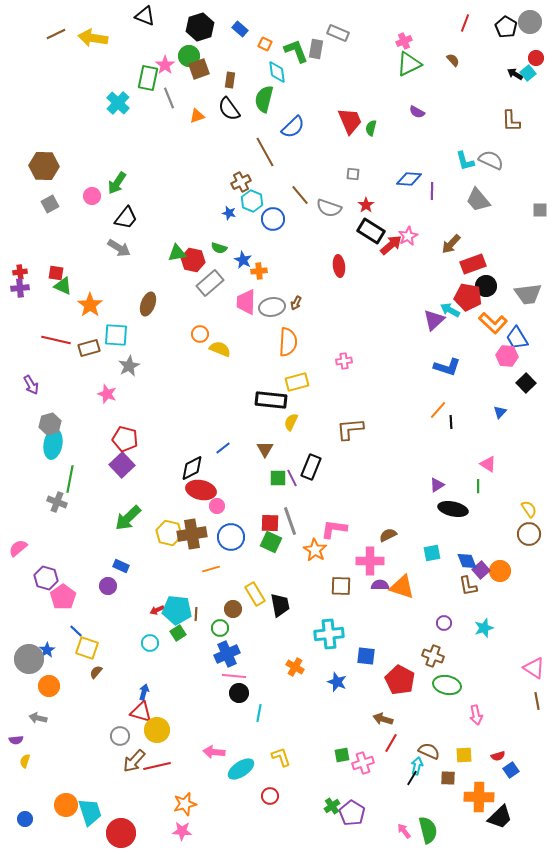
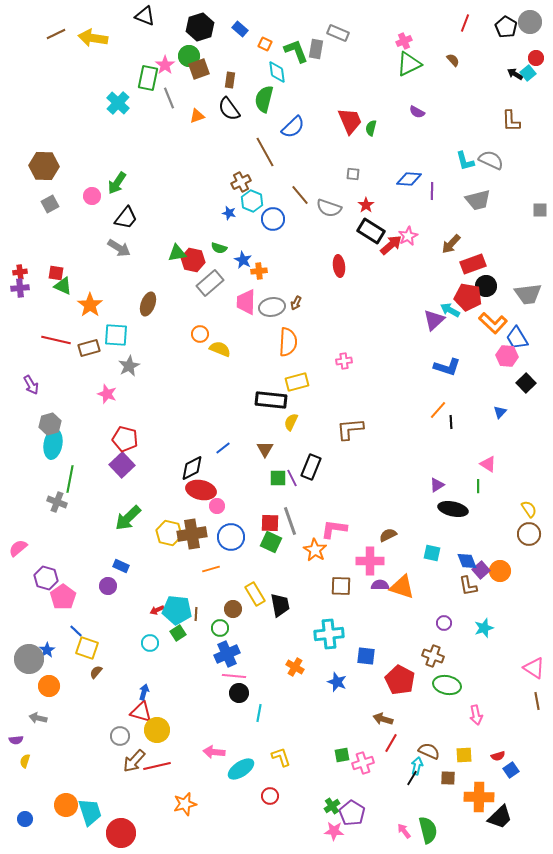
gray trapezoid at (478, 200): rotated 64 degrees counterclockwise
cyan square at (432, 553): rotated 24 degrees clockwise
pink star at (182, 831): moved 152 px right
